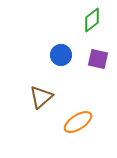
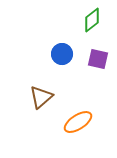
blue circle: moved 1 px right, 1 px up
